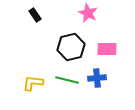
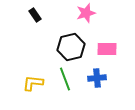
pink star: moved 2 px left; rotated 30 degrees clockwise
green line: moved 2 px left, 1 px up; rotated 55 degrees clockwise
